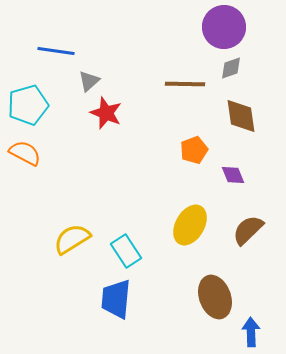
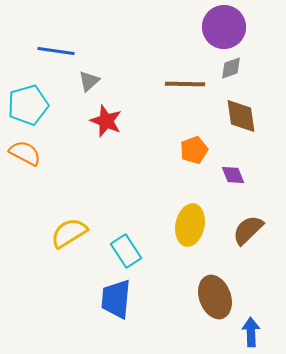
red star: moved 8 px down
yellow ellipse: rotated 18 degrees counterclockwise
yellow semicircle: moved 3 px left, 6 px up
